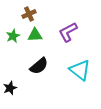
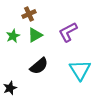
green triangle: rotated 28 degrees counterclockwise
cyan triangle: rotated 20 degrees clockwise
